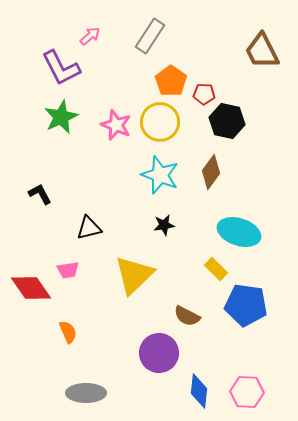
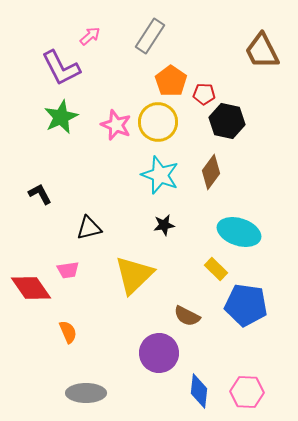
yellow circle: moved 2 px left
